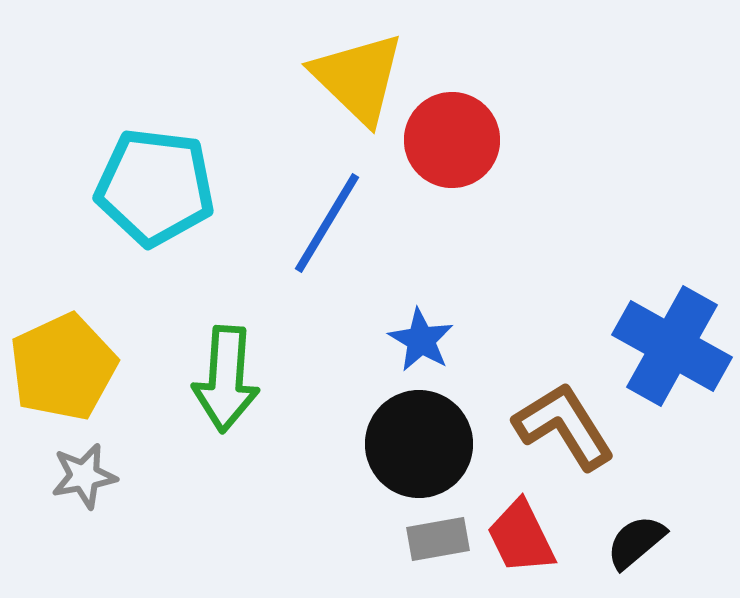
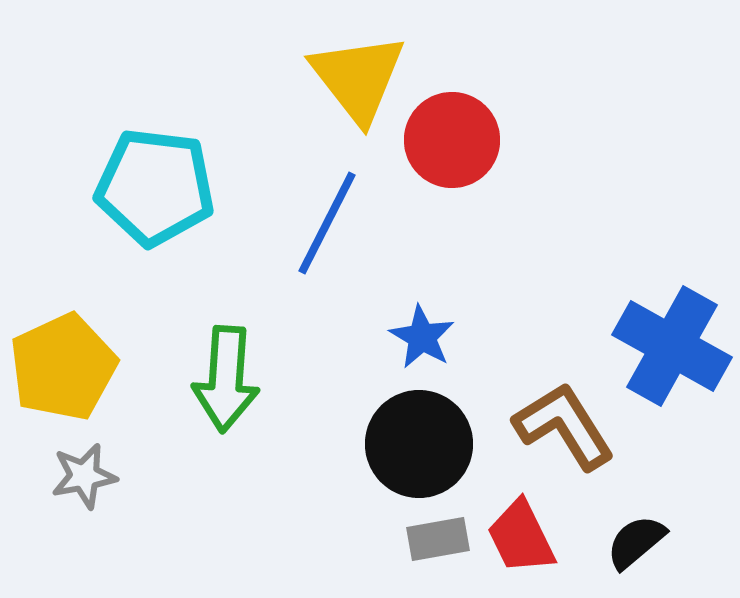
yellow triangle: rotated 8 degrees clockwise
blue line: rotated 4 degrees counterclockwise
blue star: moved 1 px right, 3 px up
